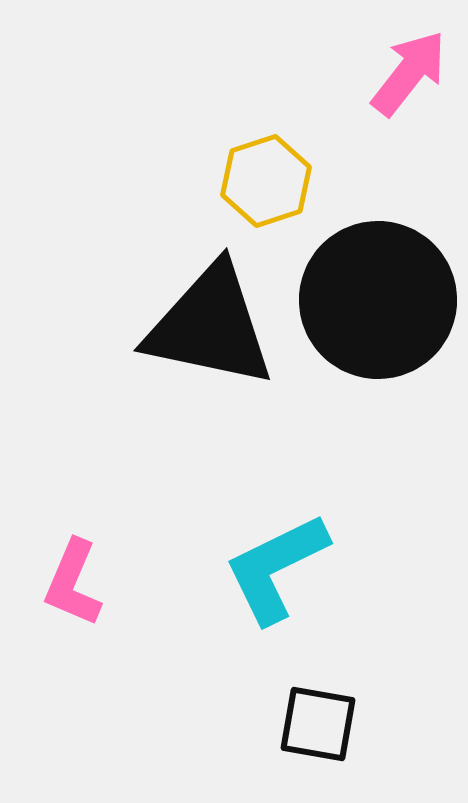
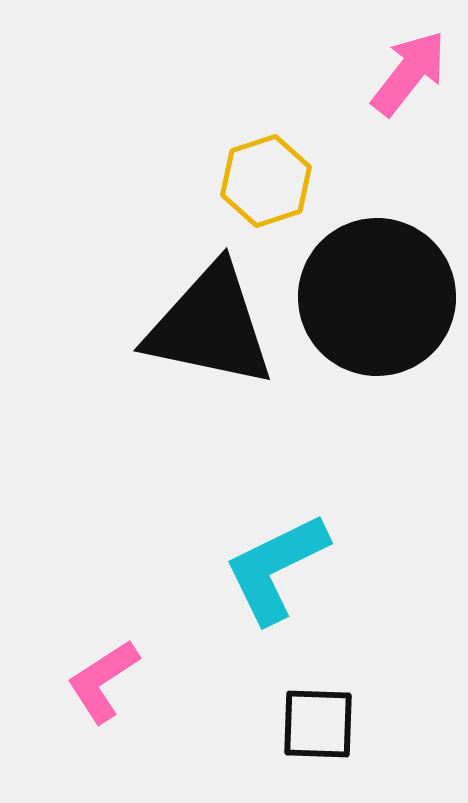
black circle: moved 1 px left, 3 px up
pink L-shape: moved 30 px right, 98 px down; rotated 34 degrees clockwise
black square: rotated 8 degrees counterclockwise
